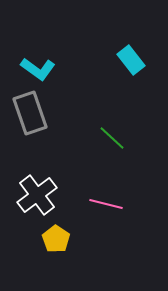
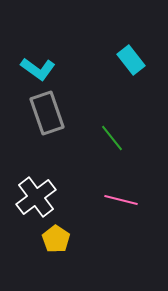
gray rectangle: moved 17 px right
green line: rotated 8 degrees clockwise
white cross: moved 1 px left, 2 px down
pink line: moved 15 px right, 4 px up
